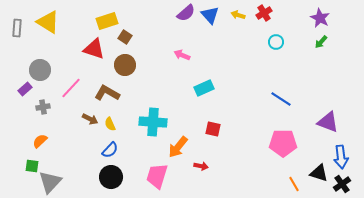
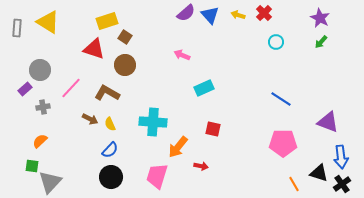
red cross: rotated 14 degrees counterclockwise
